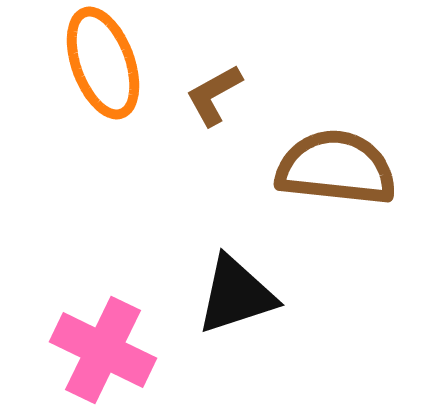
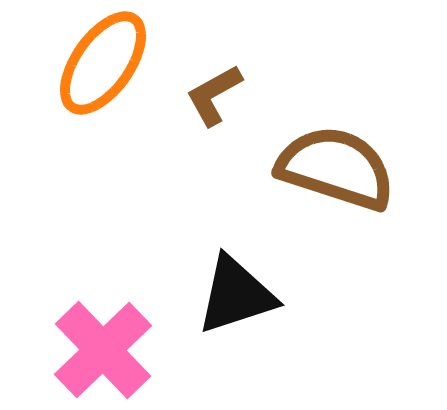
orange ellipse: rotated 55 degrees clockwise
brown semicircle: rotated 12 degrees clockwise
pink cross: rotated 20 degrees clockwise
